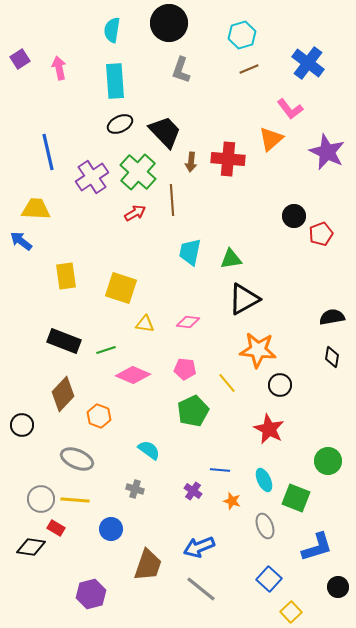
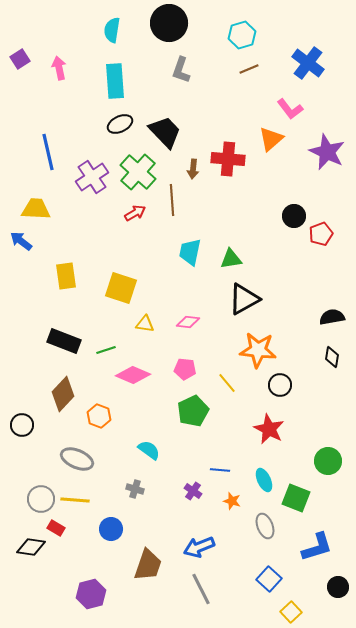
brown arrow at (191, 162): moved 2 px right, 7 px down
gray line at (201, 589): rotated 24 degrees clockwise
